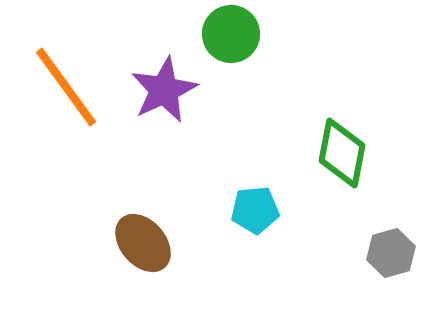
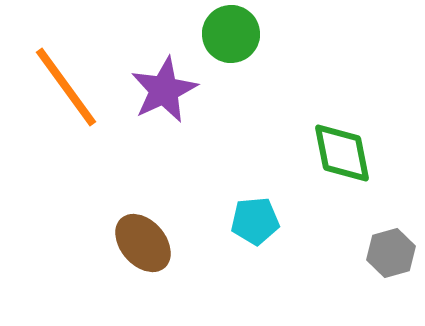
green diamond: rotated 22 degrees counterclockwise
cyan pentagon: moved 11 px down
